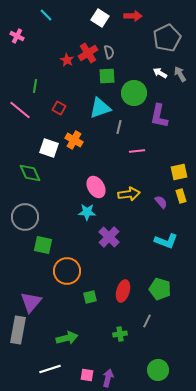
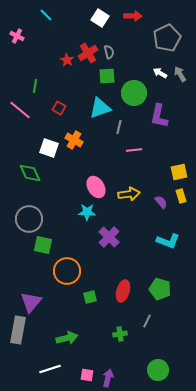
pink line at (137, 151): moved 3 px left, 1 px up
gray circle at (25, 217): moved 4 px right, 2 px down
cyan L-shape at (166, 241): moved 2 px right
